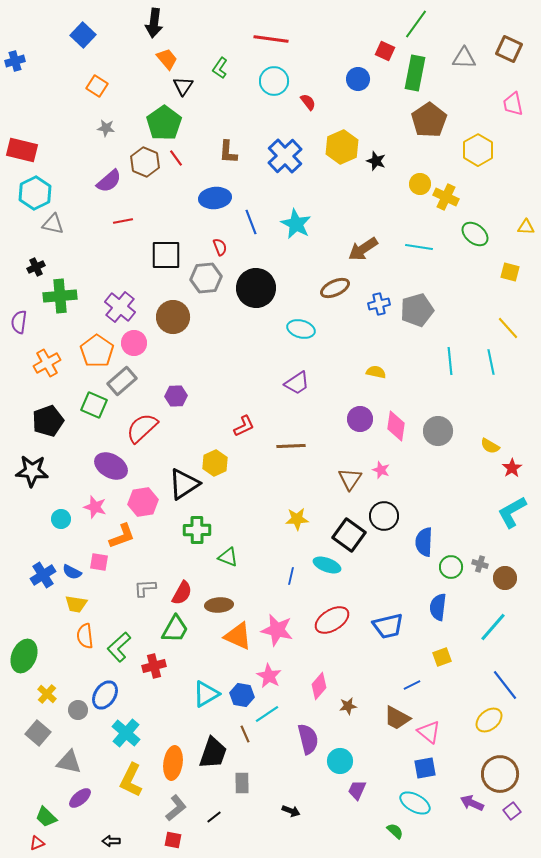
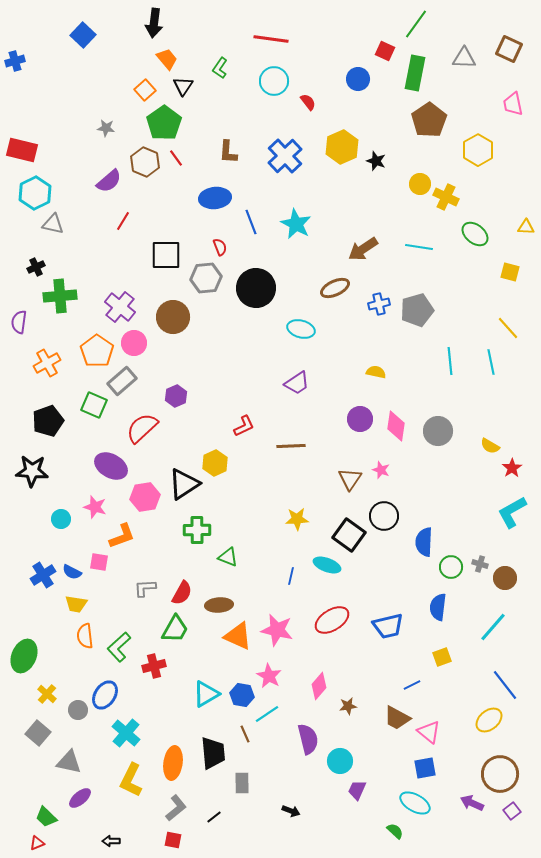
orange square at (97, 86): moved 48 px right, 4 px down; rotated 15 degrees clockwise
red line at (123, 221): rotated 48 degrees counterclockwise
purple hexagon at (176, 396): rotated 20 degrees counterclockwise
pink hexagon at (143, 502): moved 2 px right, 5 px up
black trapezoid at (213, 753): rotated 24 degrees counterclockwise
